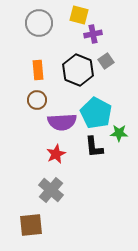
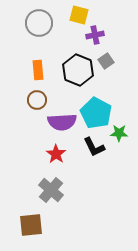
purple cross: moved 2 px right, 1 px down
black L-shape: rotated 20 degrees counterclockwise
red star: rotated 12 degrees counterclockwise
